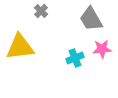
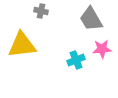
gray cross: rotated 32 degrees counterclockwise
yellow triangle: moved 2 px right, 2 px up
cyan cross: moved 1 px right, 2 px down
